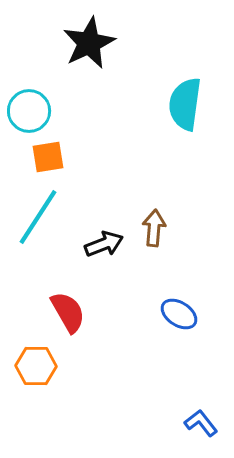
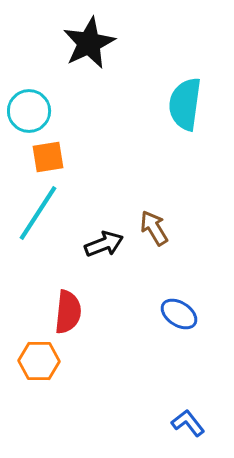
cyan line: moved 4 px up
brown arrow: rotated 36 degrees counterclockwise
red semicircle: rotated 36 degrees clockwise
orange hexagon: moved 3 px right, 5 px up
blue L-shape: moved 13 px left
